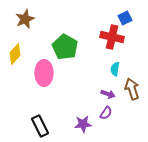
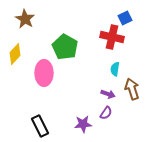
brown star: rotated 18 degrees counterclockwise
